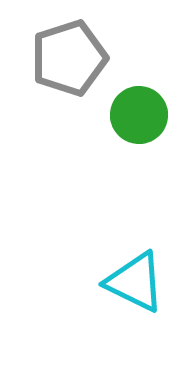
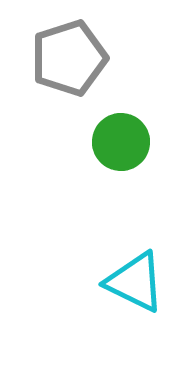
green circle: moved 18 px left, 27 px down
